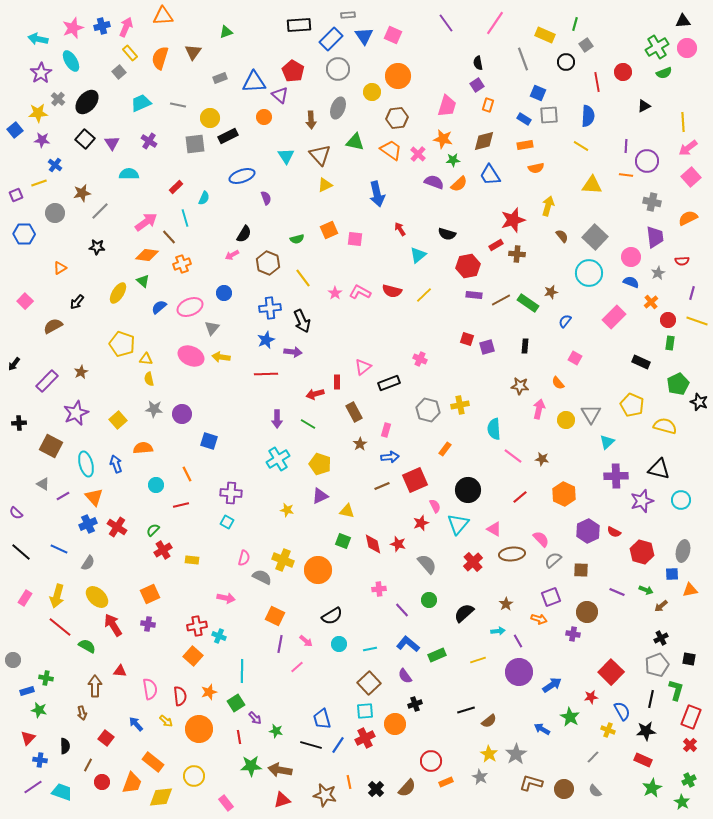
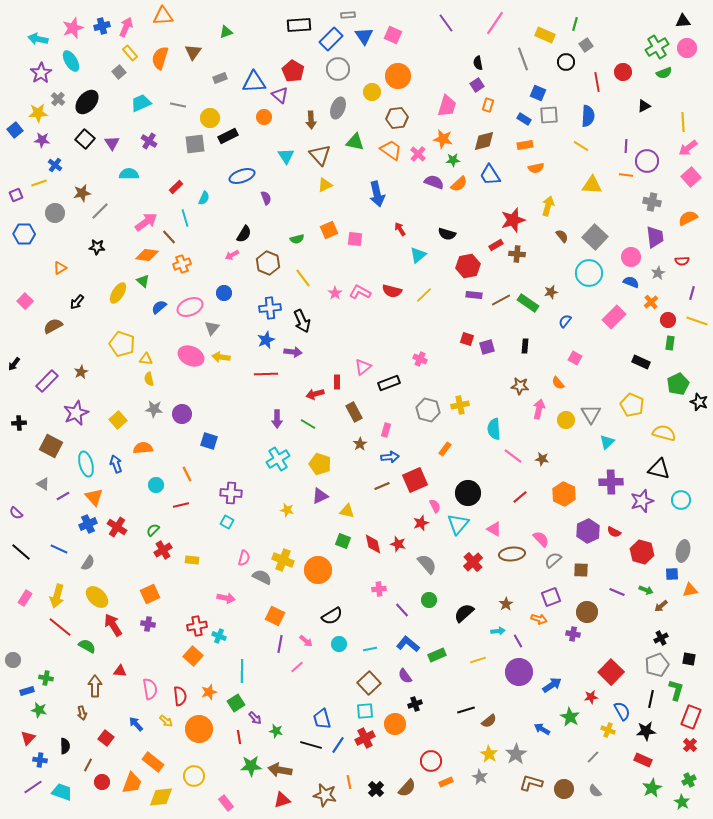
yellow semicircle at (665, 426): moved 1 px left, 7 px down
purple cross at (616, 476): moved 5 px left, 6 px down
black circle at (468, 490): moved 3 px down
